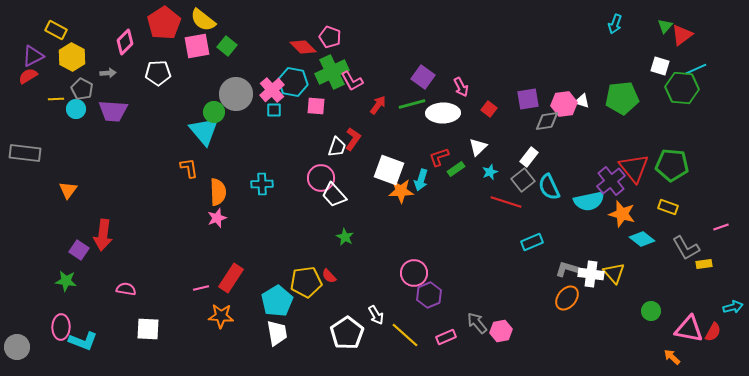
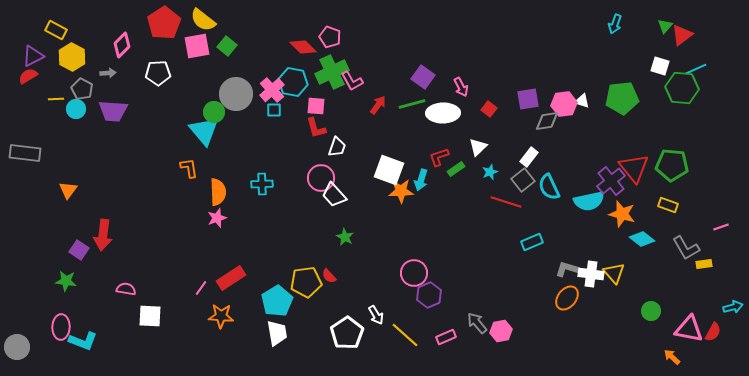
pink diamond at (125, 42): moved 3 px left, 3 px down
red L-shape at (353, 139): moved 37 px left, 11 px up; rotated 130 degrees clockwise
yellow rectangle at (668, 207): moved 2 px up
red rectangle at (231, 278): rotated 24 degrees clockwise
pink line at (201, 288): rotated 42 degrees counterclockwise
white square at (148, 329): moved 2 px right, 13 px up
